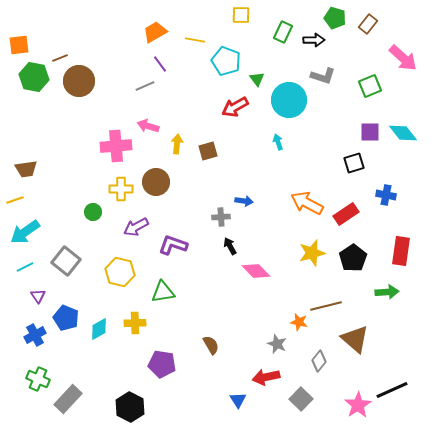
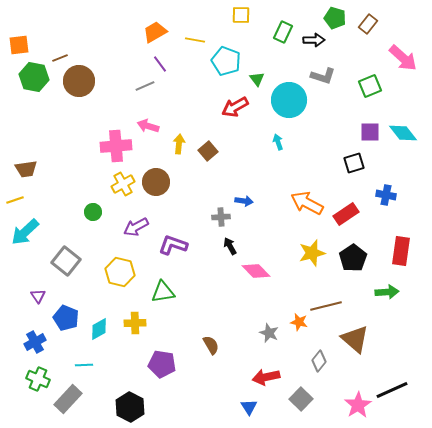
yellow arrow at (177, 144): moved 2 px right
brown square at (208, 151): rotated 24 degrees counterclockwise
yellow cross at (121, 189): moved 2 px right, 5 px up; rotated 30 degrees counterclockwise
cyan arrow at (25, 232): rotated 8 degrees counterclockwise
cyan line at (25, 267): moved 59 px right, 98 px down; rotated 24 degrees clockwise
blue cross at (35, 335): moved 7 px down
gray star at (277, 344): moved 8 px left, 11 px up
blue triangle at (238, 400): moved 11 px right, 7 px down
